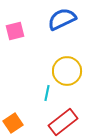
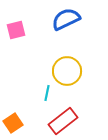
blue semicircle: moved 4 px right
pink square: moved 1 px right, 1 px up
red rectangle: moved 1 px up
